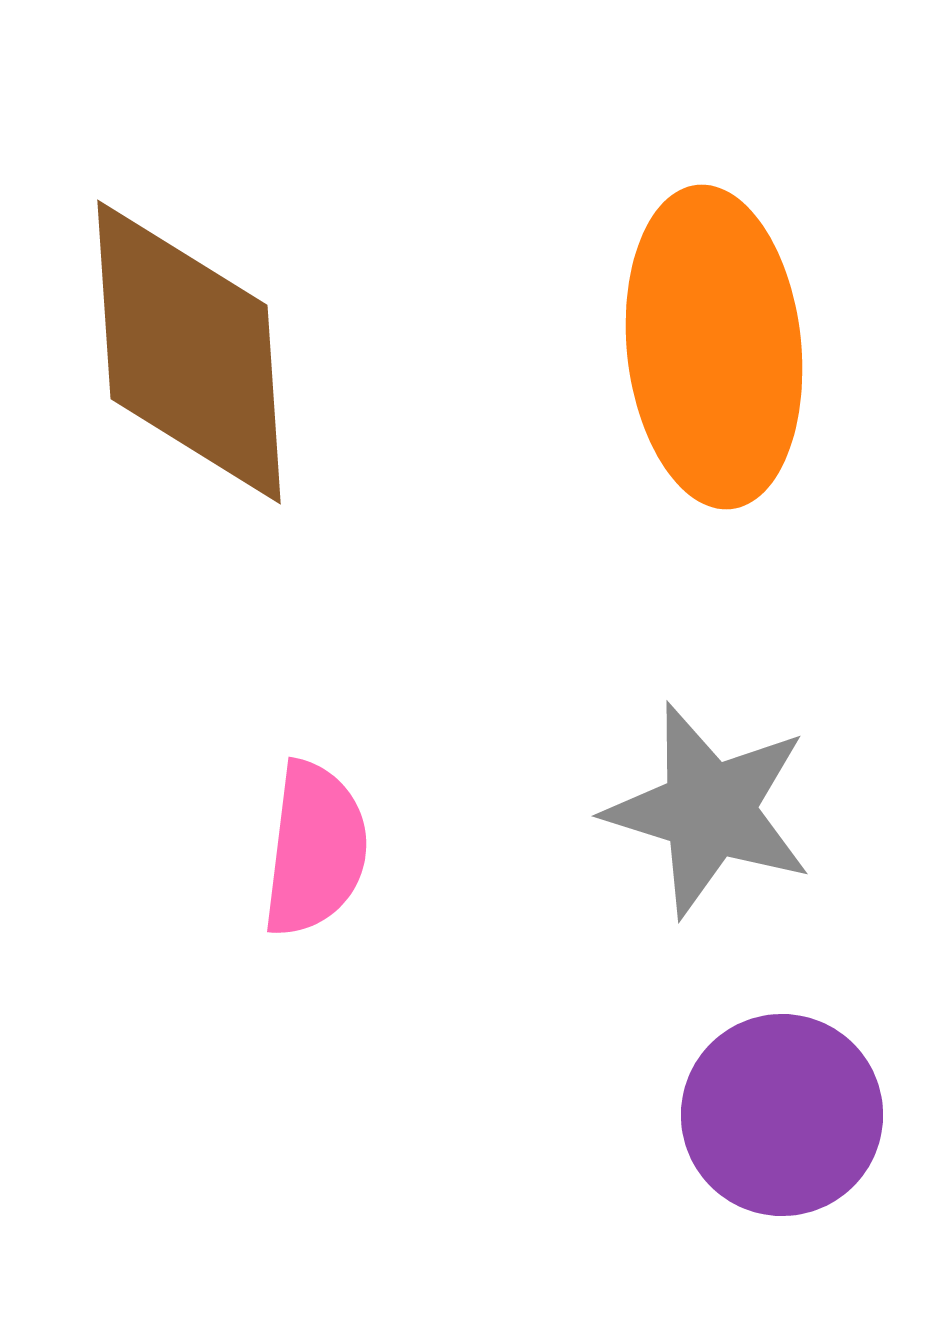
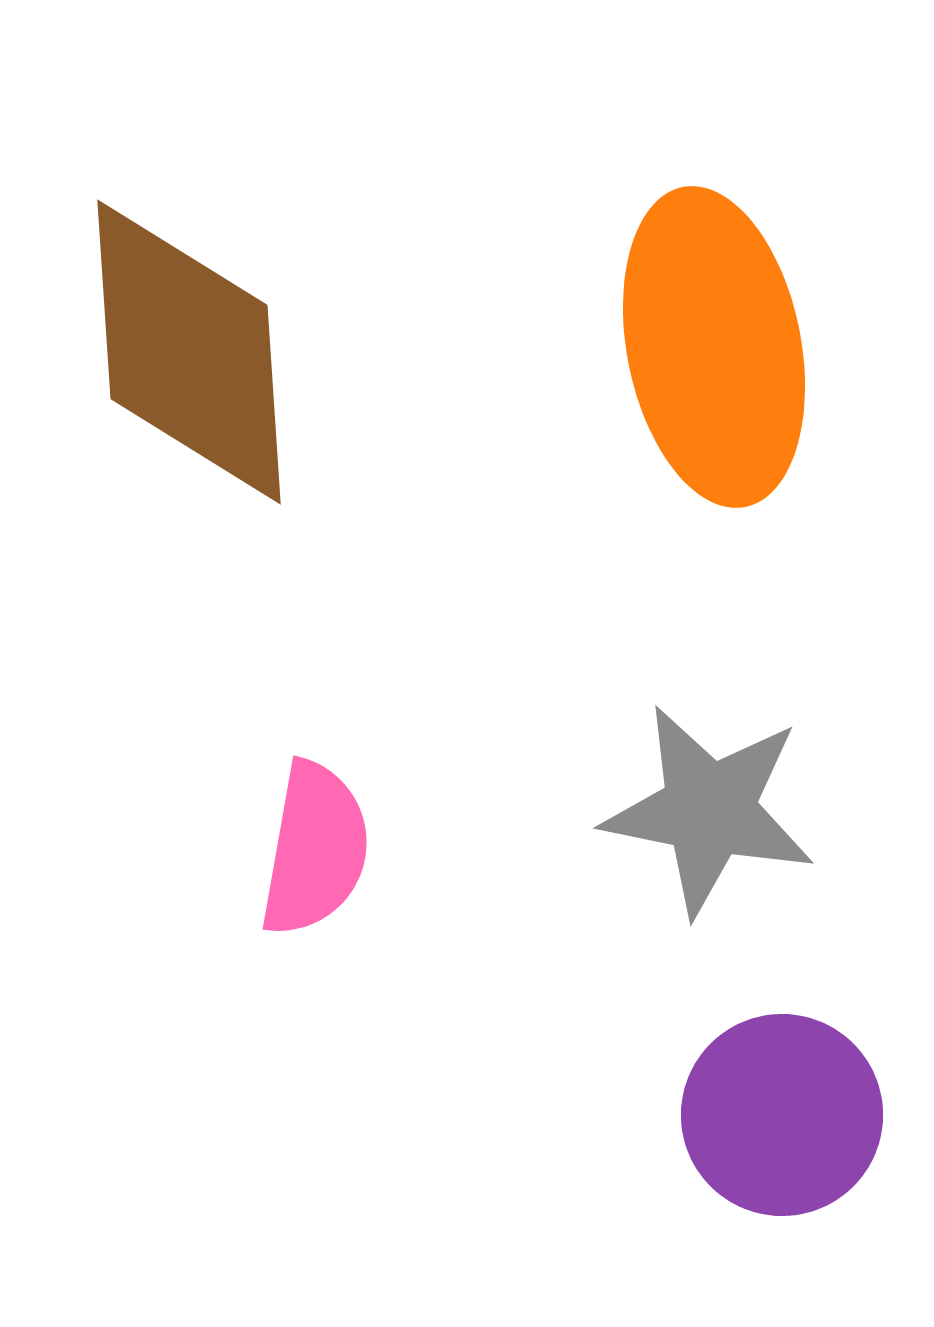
orange ellipse: rotated 5 degrees counterclockwise
gray star: rotated 6 degrees counterclockwise
pink semicircle: rotated 3 degrees clockwise
